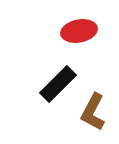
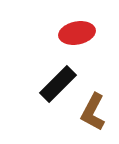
red ellipse: moved 2 px left, 2 px down
